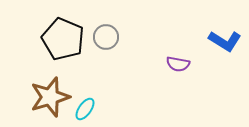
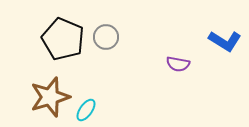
cyan ellipse: moved 1 px right, 1 px down
